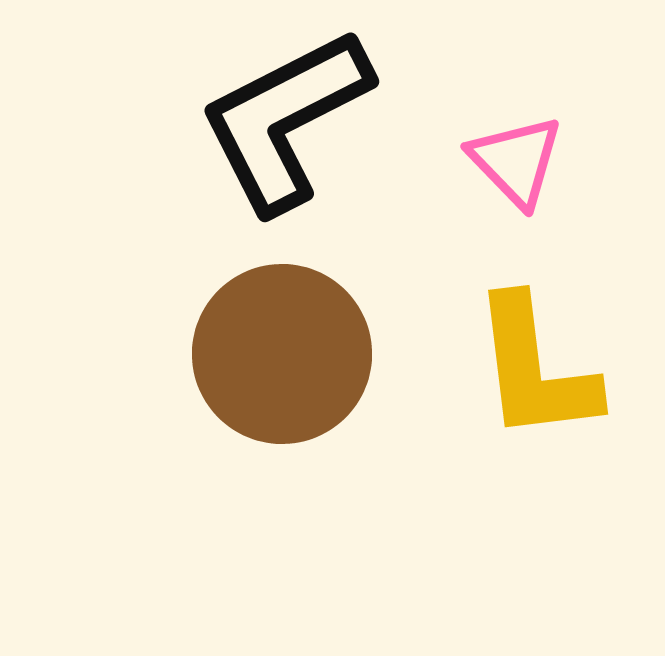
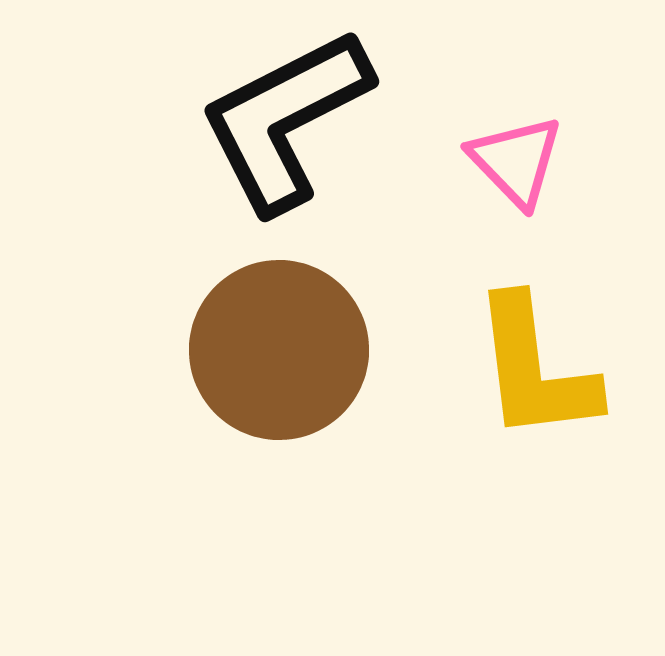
brown circle: moved 3 px left, 4 px up
